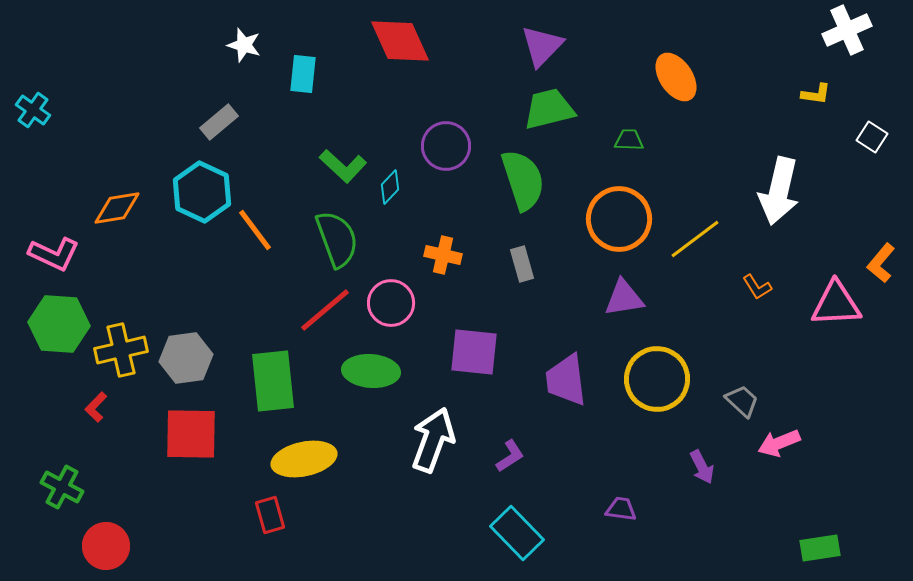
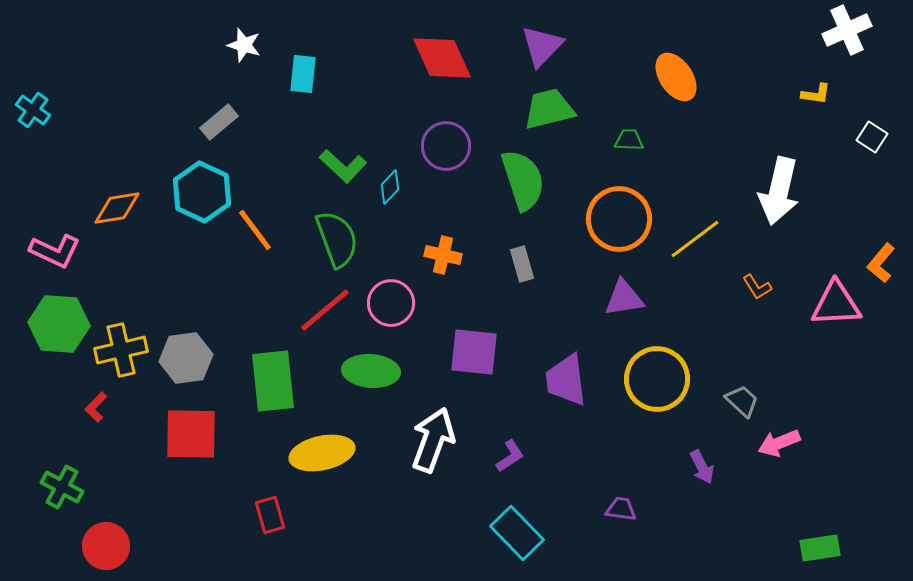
red diamond at (400, 41): moved 42 px right, 17 px down
pink L-shape at (54, 254): moved 1 px right, 3 px up
yellow ellipse at (304, 459): moved 18 px right, 6 px up
